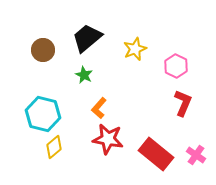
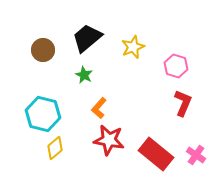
yellow star: moved 2 px left, 2 px up
pink hexagon: rotated 10 degrees counterclockwise
red star: moved 1 px right, 1 px down
yellow diamond: moved 1 px right, 1 px down
